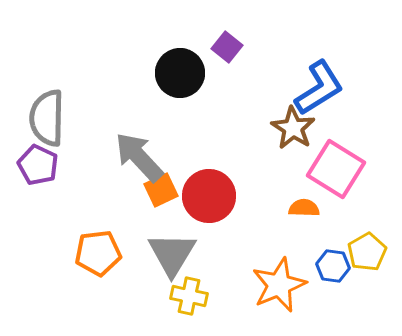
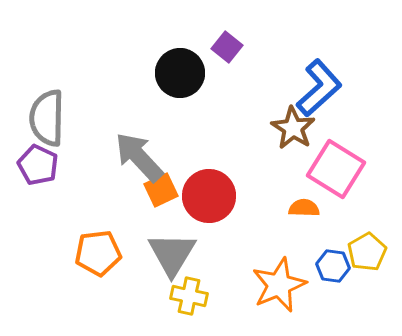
blue L-shape: rotated 10 degrees counterclockwise
